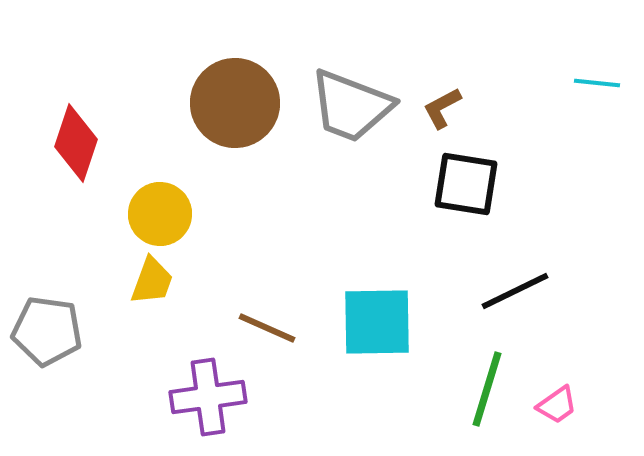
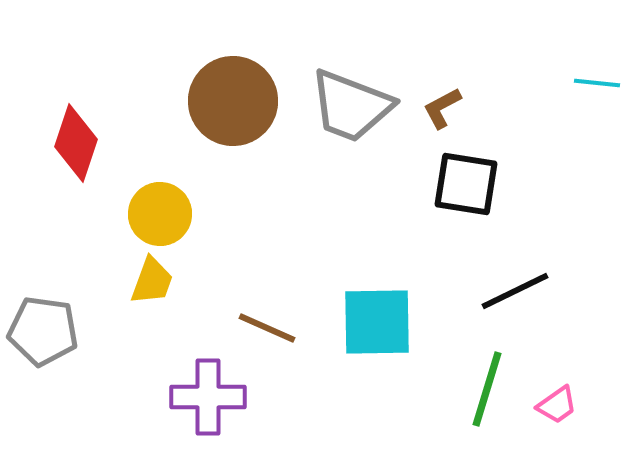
brown circle: moved 2 px left, 2 px up
gray pentagon: moved 4 px left
purple cross: rotated 8 degrees clockwise
